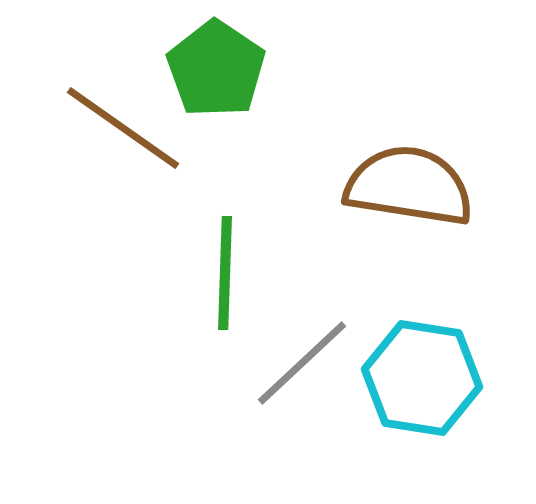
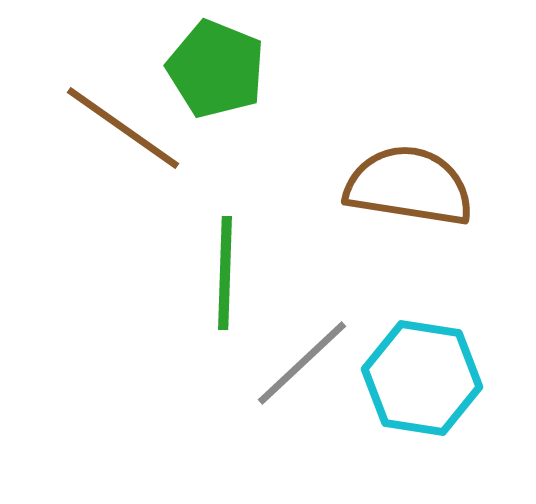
green pentagon: rotated 12 degrees counterclockwise
